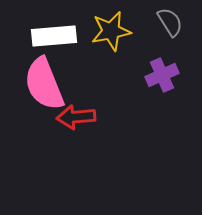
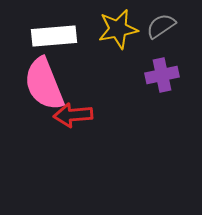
gray semicircle: moved 9 px left, 4 px down; rotated 92 degrees counterclockwise
yellow star: moved 7 px right, 2 px up
purple cross: rotated 12 degrees clockwise
red arrow: moved 3 px left, 2 px up
